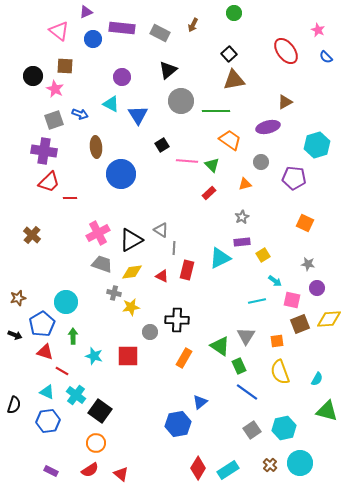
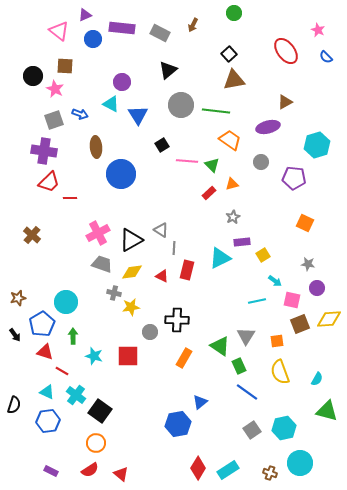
purple triangle at (86, 12): moved 1 px left, 3 px down
purple circle at (122, 77): moved 5 px down
gray circle at (181, 101): moved 4 px down
green line at (216, 111): rotated 8 degrees clockwise
orange triangle at (245, 184): moved 13 px left
gray star at (242, 217): moved 9 px left
black arrow at (15, 335): rotated 32 degrees clockwise
brown cross at (270, 465): moved 8 px down; rotated 24 degrees counterclockwise
